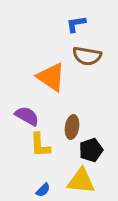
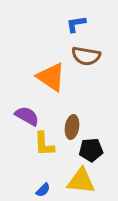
brown semicircle: moved 1 px left
yellow L-shape: moved 4 px right, 1 px up
black pentagon: rotated 15 degrees clockwise
